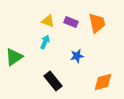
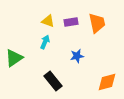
purple rectangle: rotated 32 degrees counterclockwise
green triangle: moved 1 px down
orange diamond: moved 4 px right
